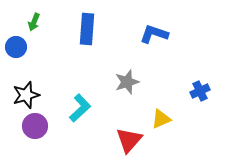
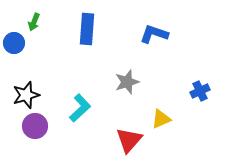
blue circle: moved 2 px left, 4 px up
